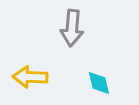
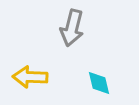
gray arrow: rotated 9 degrees clockwise
